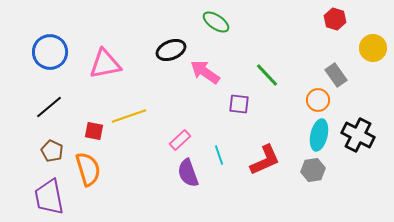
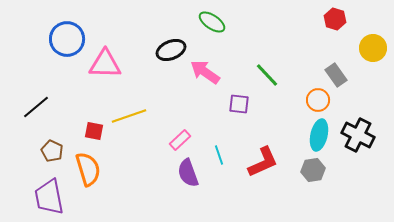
green ellipse: moved 4 px left
blue circle: moved 17 px right, 13 px up
pink triangle: rotated 12 degrees clockwise
black line: moved 13 px left
red L-shape: moved 2 px left, 2 px down
